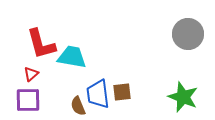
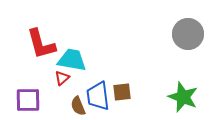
cyan trapezoid: moved 3 px down
red triangle: moved 31 px right, 4 px down
blue trapezoid: moved 2 px down
